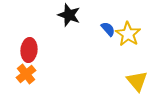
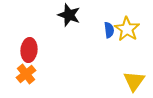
blue semicircle: moved 1 px right, 1 px down; rotated 35 degrees clockwise
yellow star: moved 1 px left, 5 px up
yellow triangle: moved 3 px left; rotated 15 degrees clockwise
